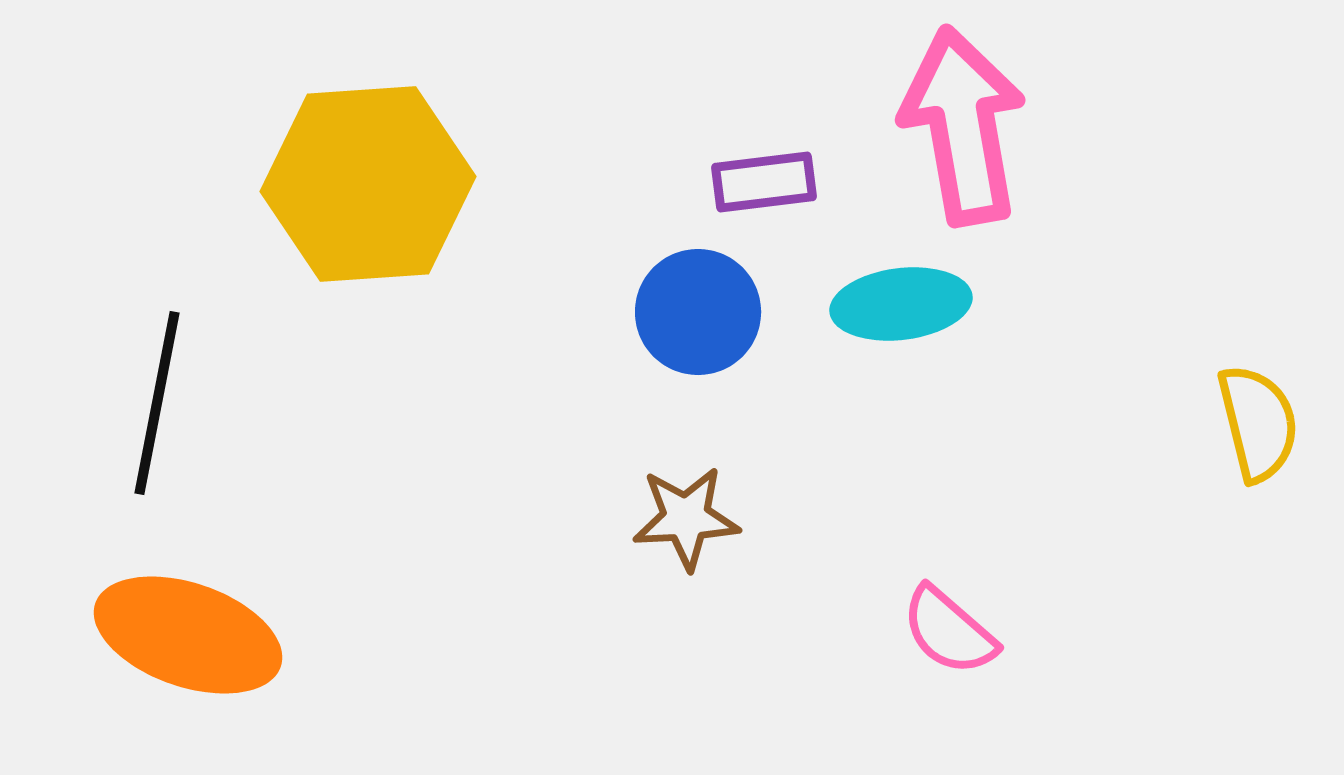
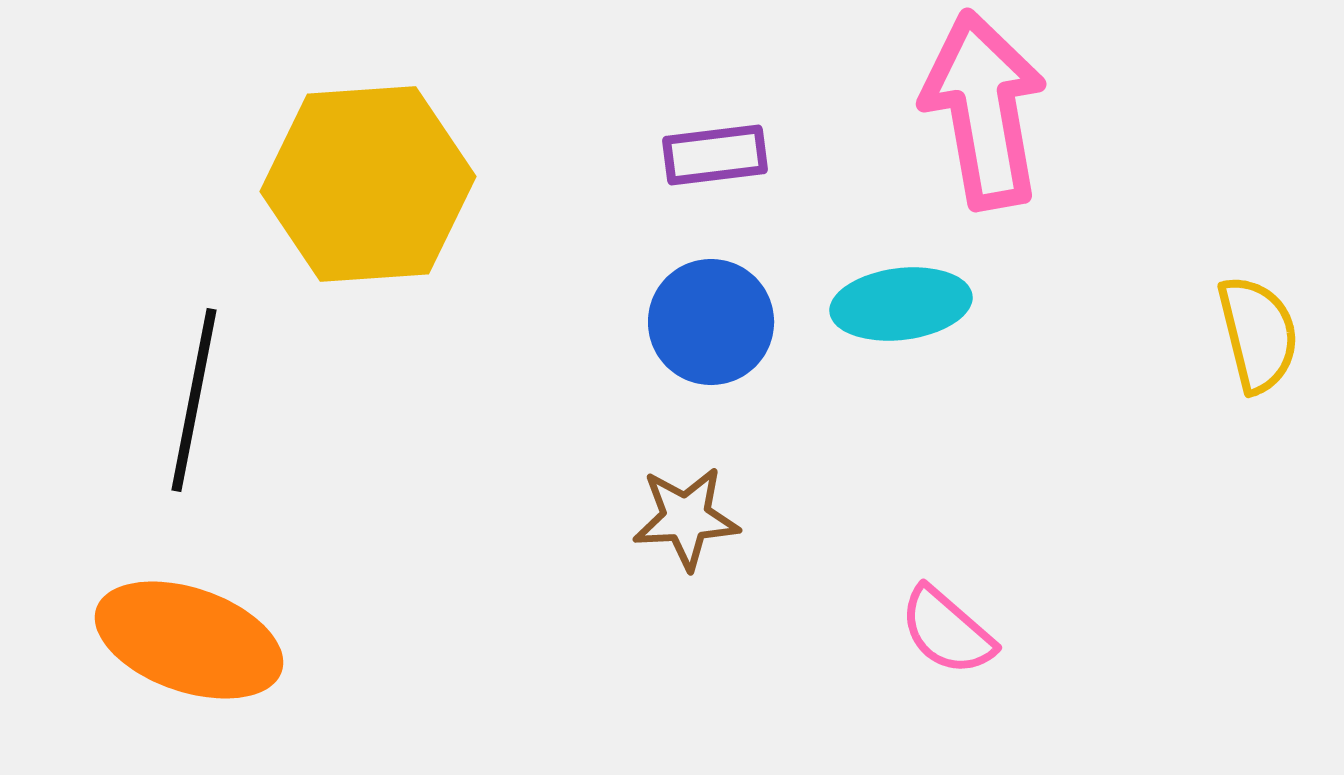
pink arrow: moved 21 px right, 16 px up
purple rectangle: moved 49 px left, 27 px up
blue circle: moved 13 px right, 10 px down
black line: moved 37 px right, 3 px up
yellow semicircle: moved 89 px up
pink semicircle: moved 2 px left
orange ellipse: moved 1 px right, 5 px down
